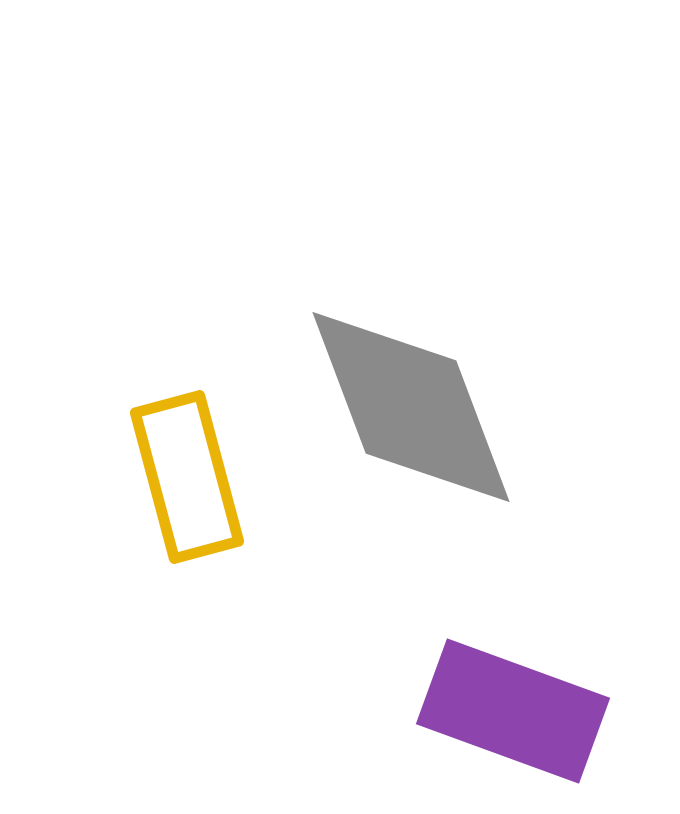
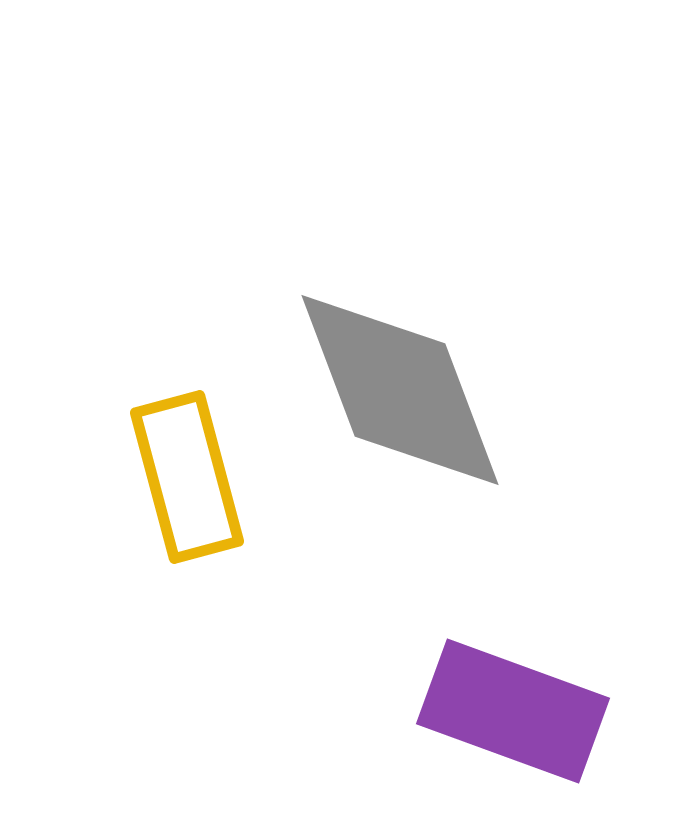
gray diamond: moved 11 px left, 17 px up
